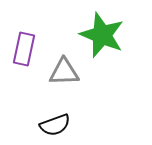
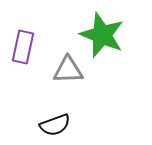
purple rectangle: moved 1 px left, 2 px up
gray triangle: moved 4 px right, 2 px up
